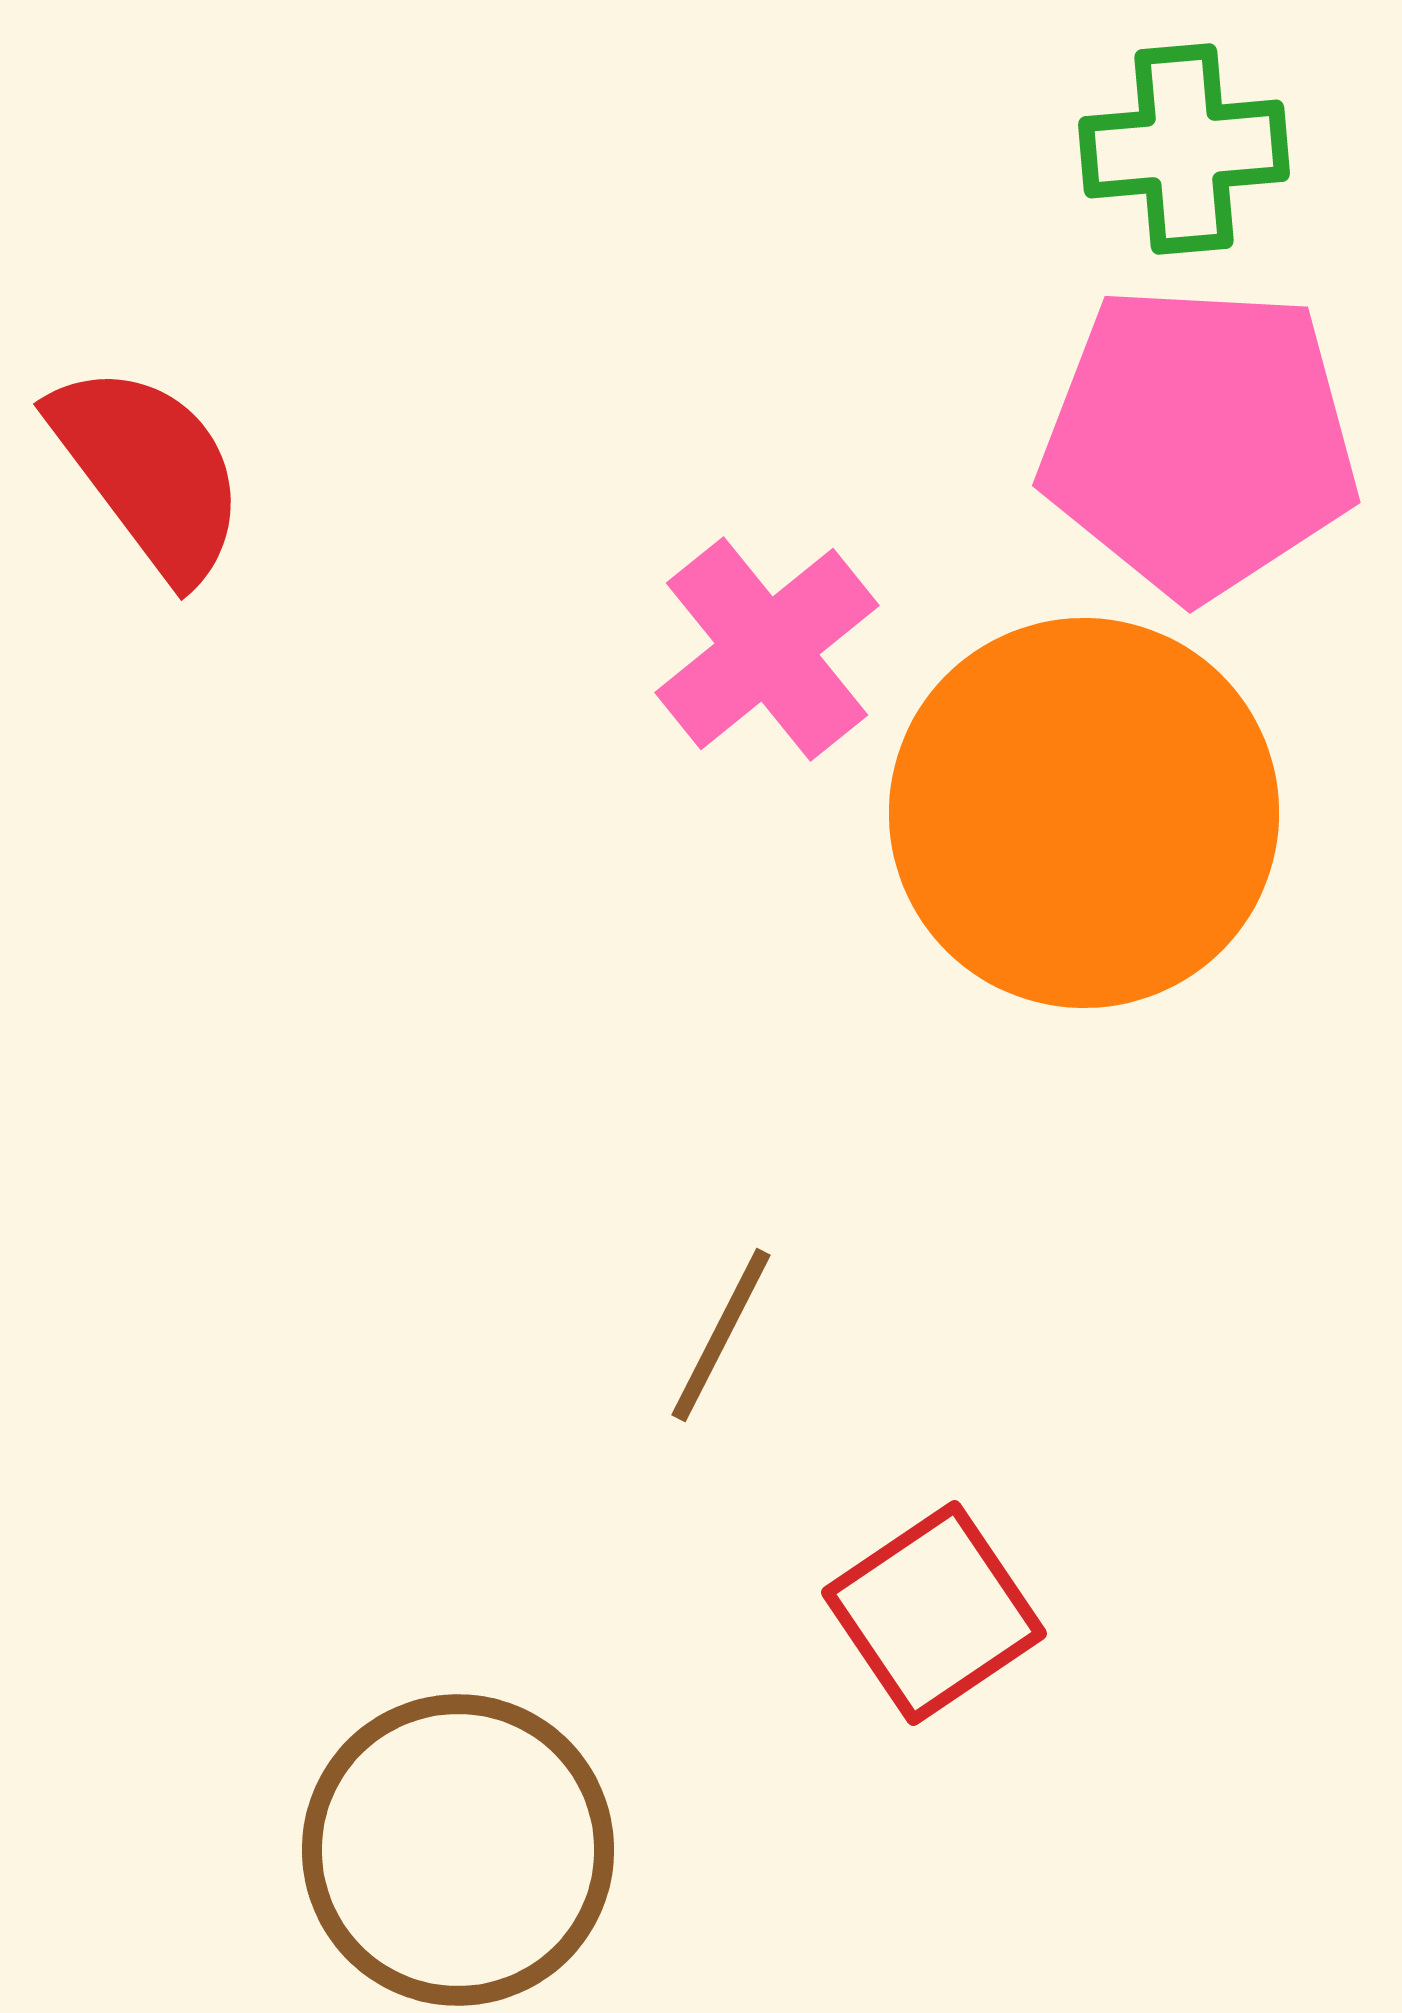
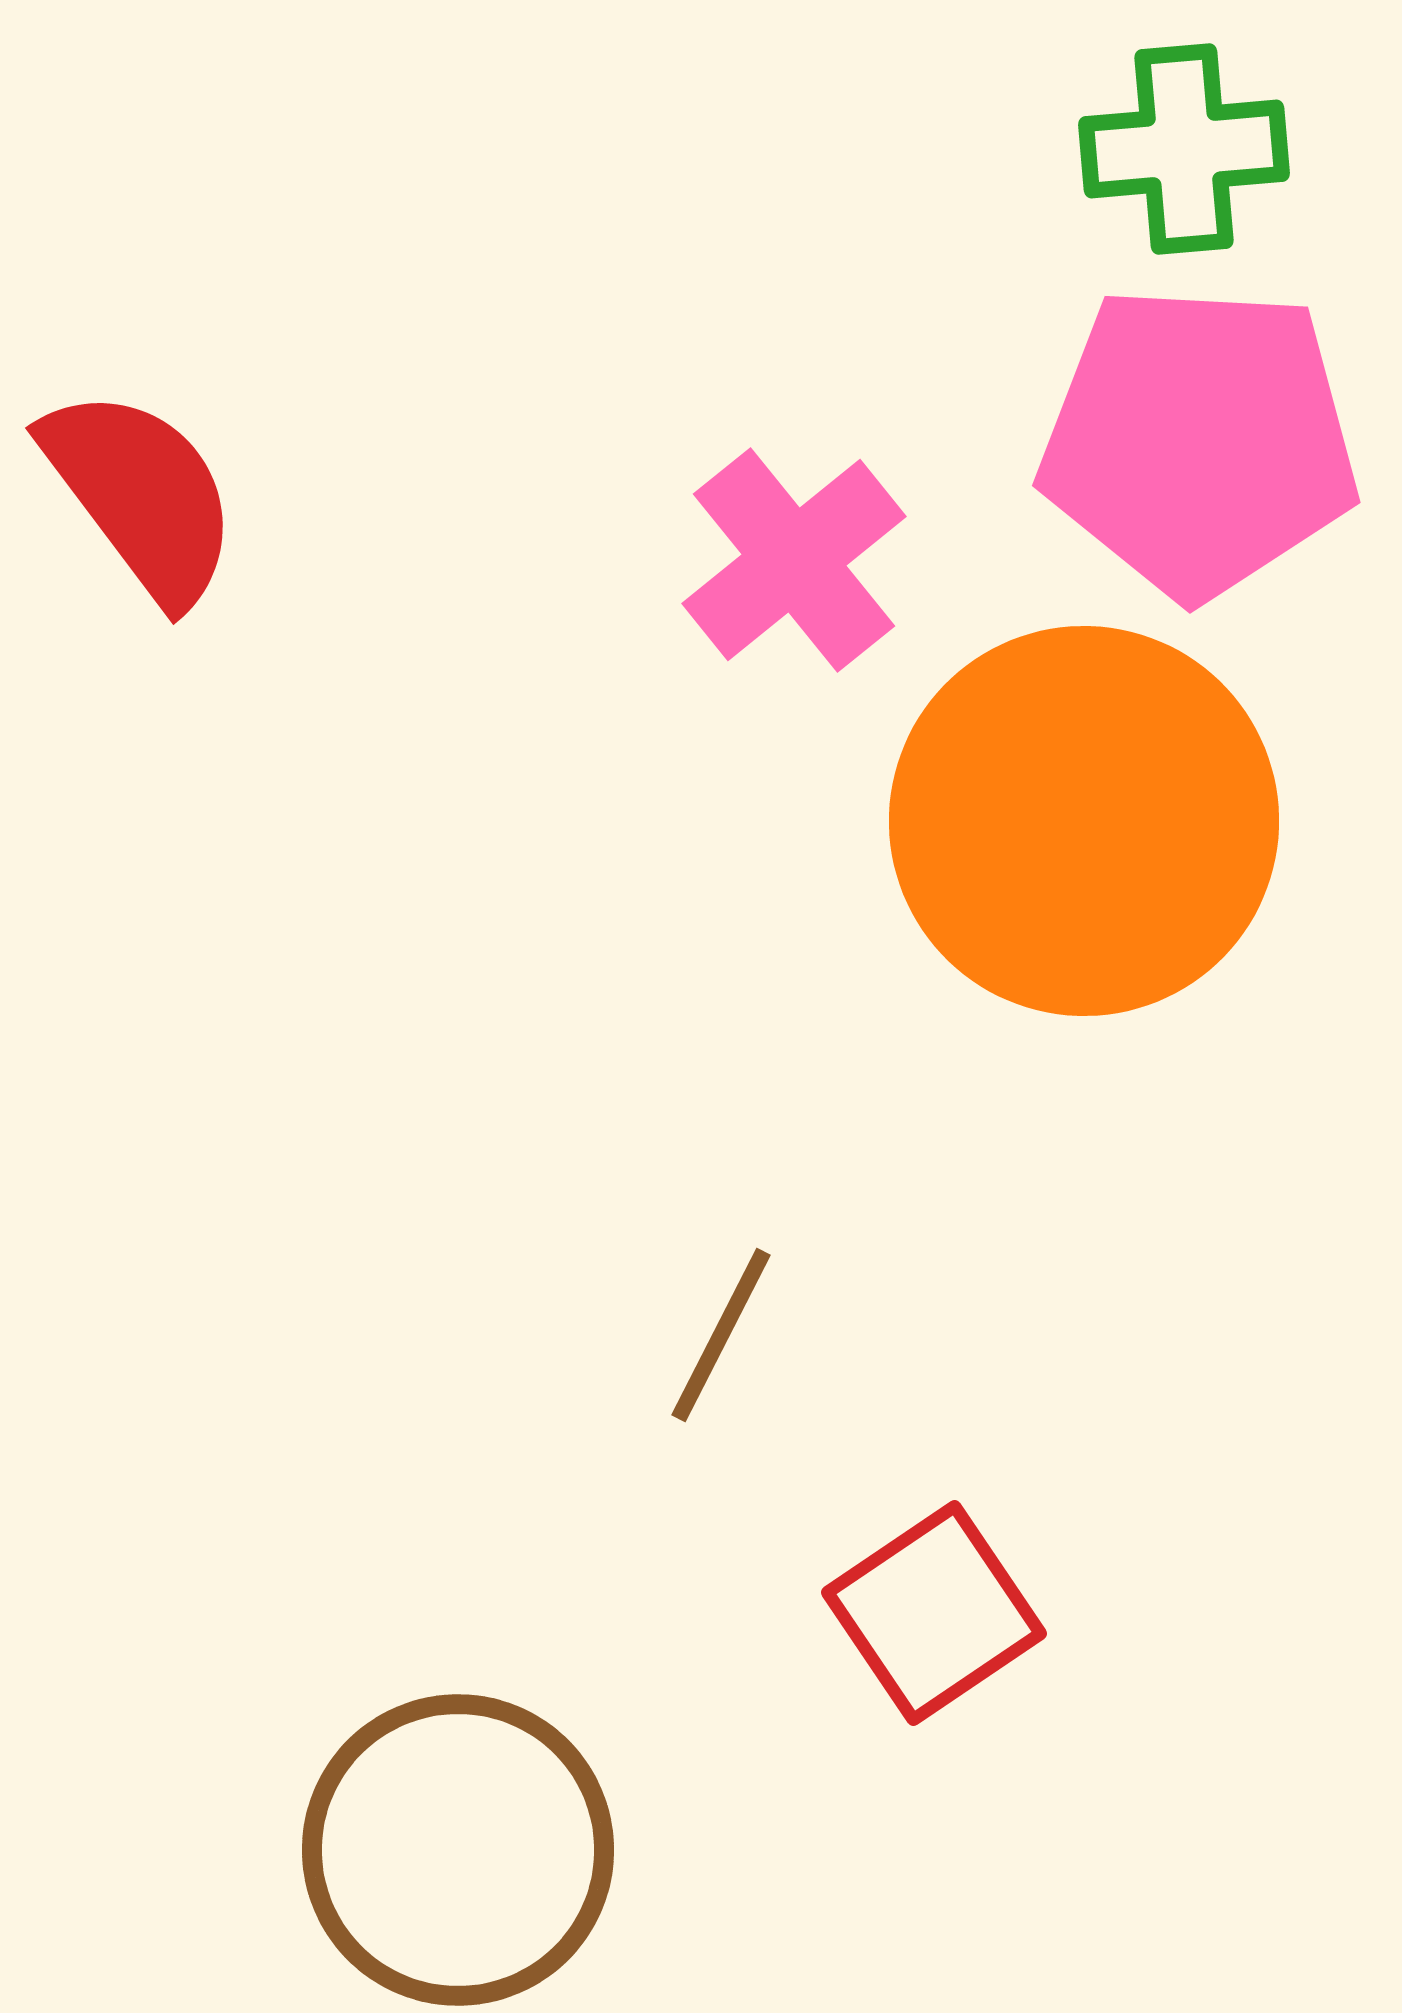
red semicircle: moved 8 px left, 24 px down
pink cross: moved 27 px right, 89 px up
orange circle: moved 8 px down
